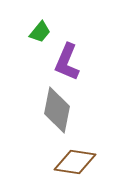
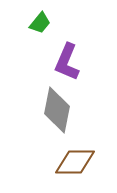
green trapezoid: moved 9 px up
brown diamond: rotated 9 degrees counterclockwise
